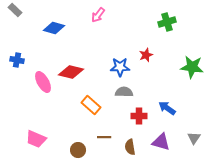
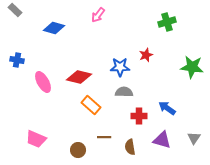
red diamond: moved 8 px right, 5 px down
purple triangle: moved 1 px right, 2 px up
